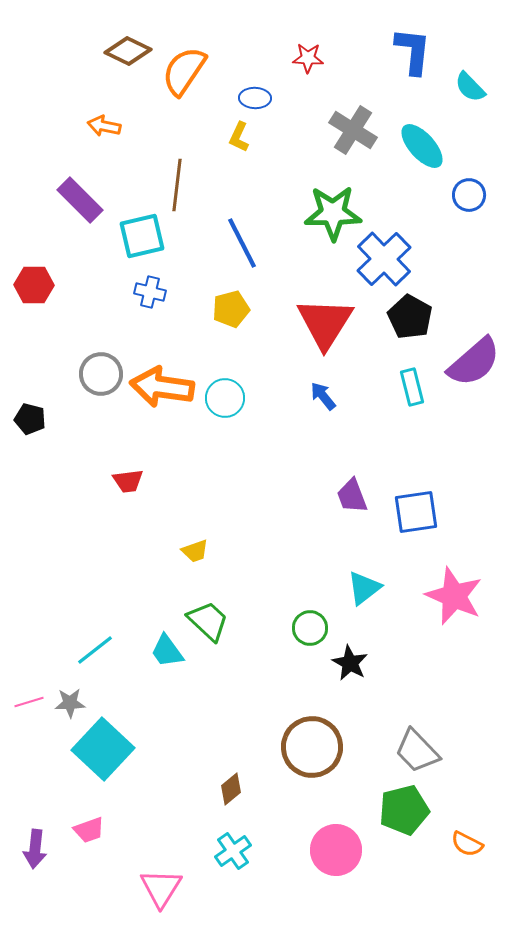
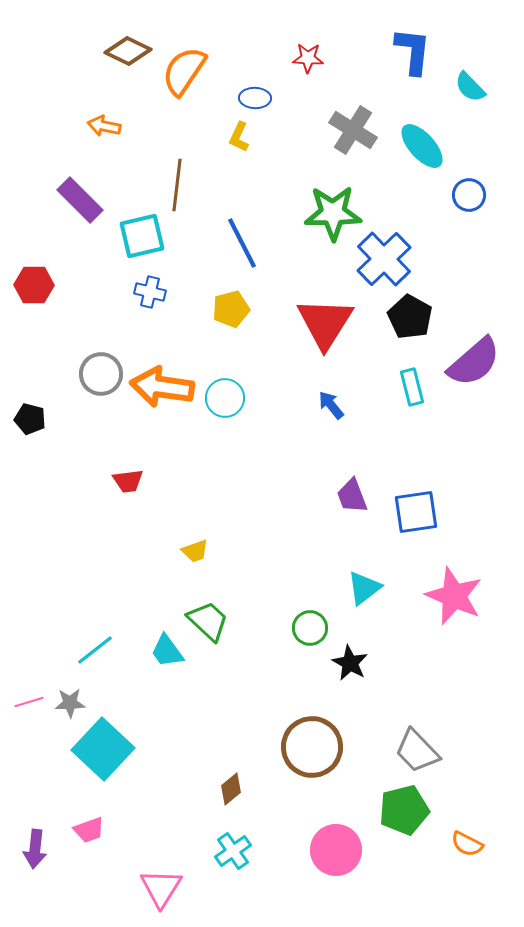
blue arrow at (323, 396): moved 8 px right, 9 px down
